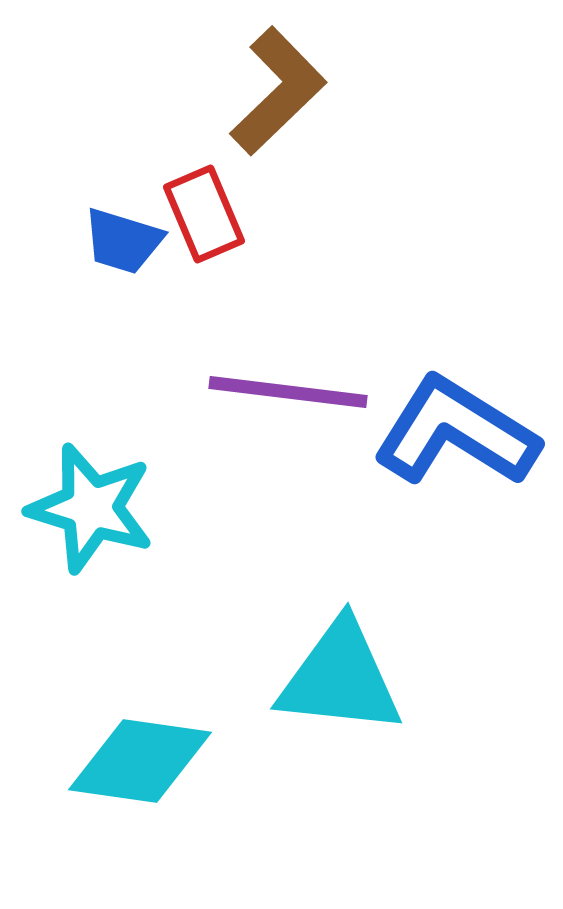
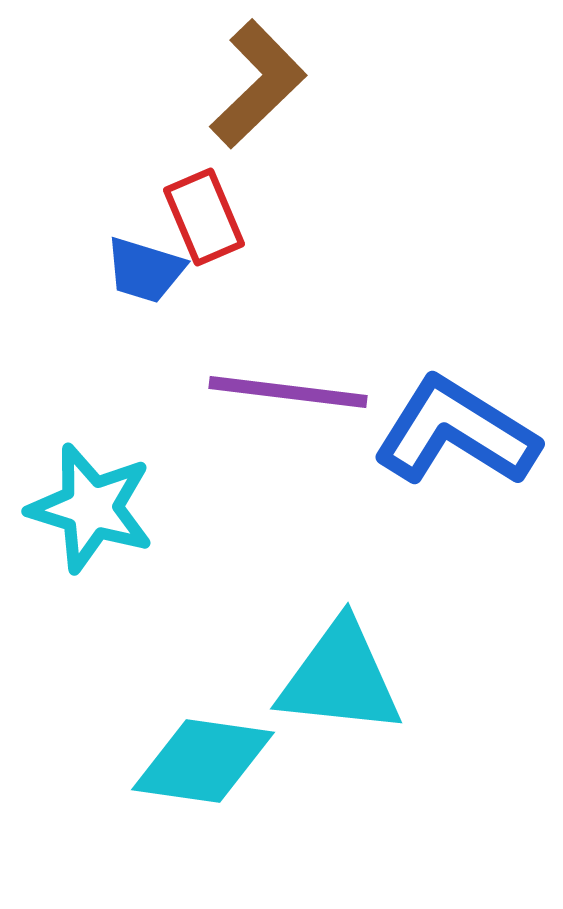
brown L-shape: moved 20 px left, 7 px up
red rectangle: moved 3 px down
blue trapezoid: moved 22 px right, 29 px down
cyan diamond: moved 63 px right
